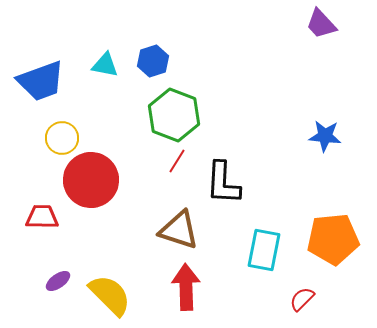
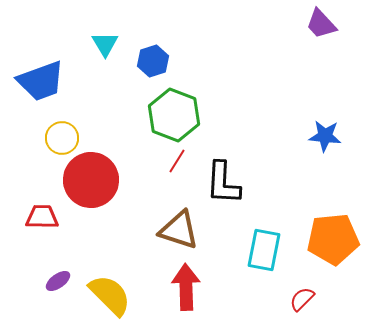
cyan triangle: moved 21 px up; rotated 48 degrees clockwise
